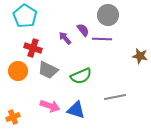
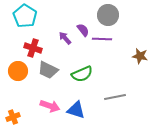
green semicircle: moved 1 px right, 2 px up
